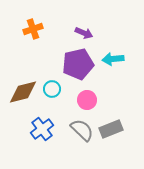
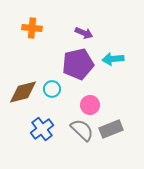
orange cross: moved 1 px left, 1 px up; rotated 24 degrees clockwise
pink circle: moved 3 px right, 5 px down
